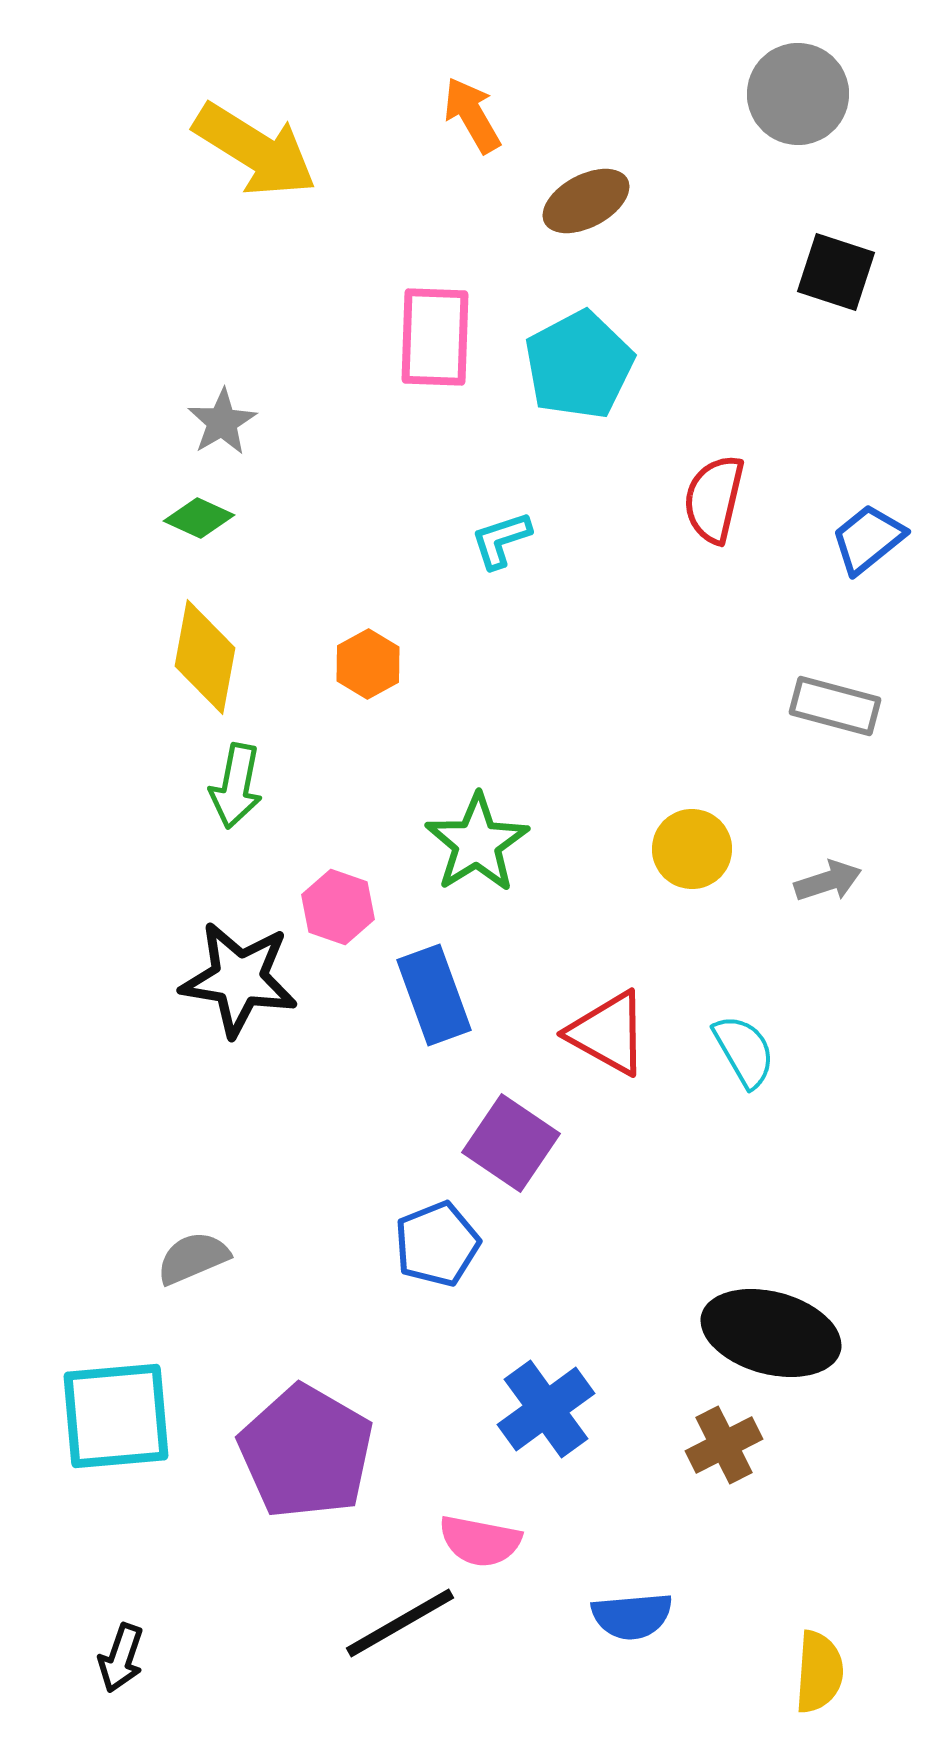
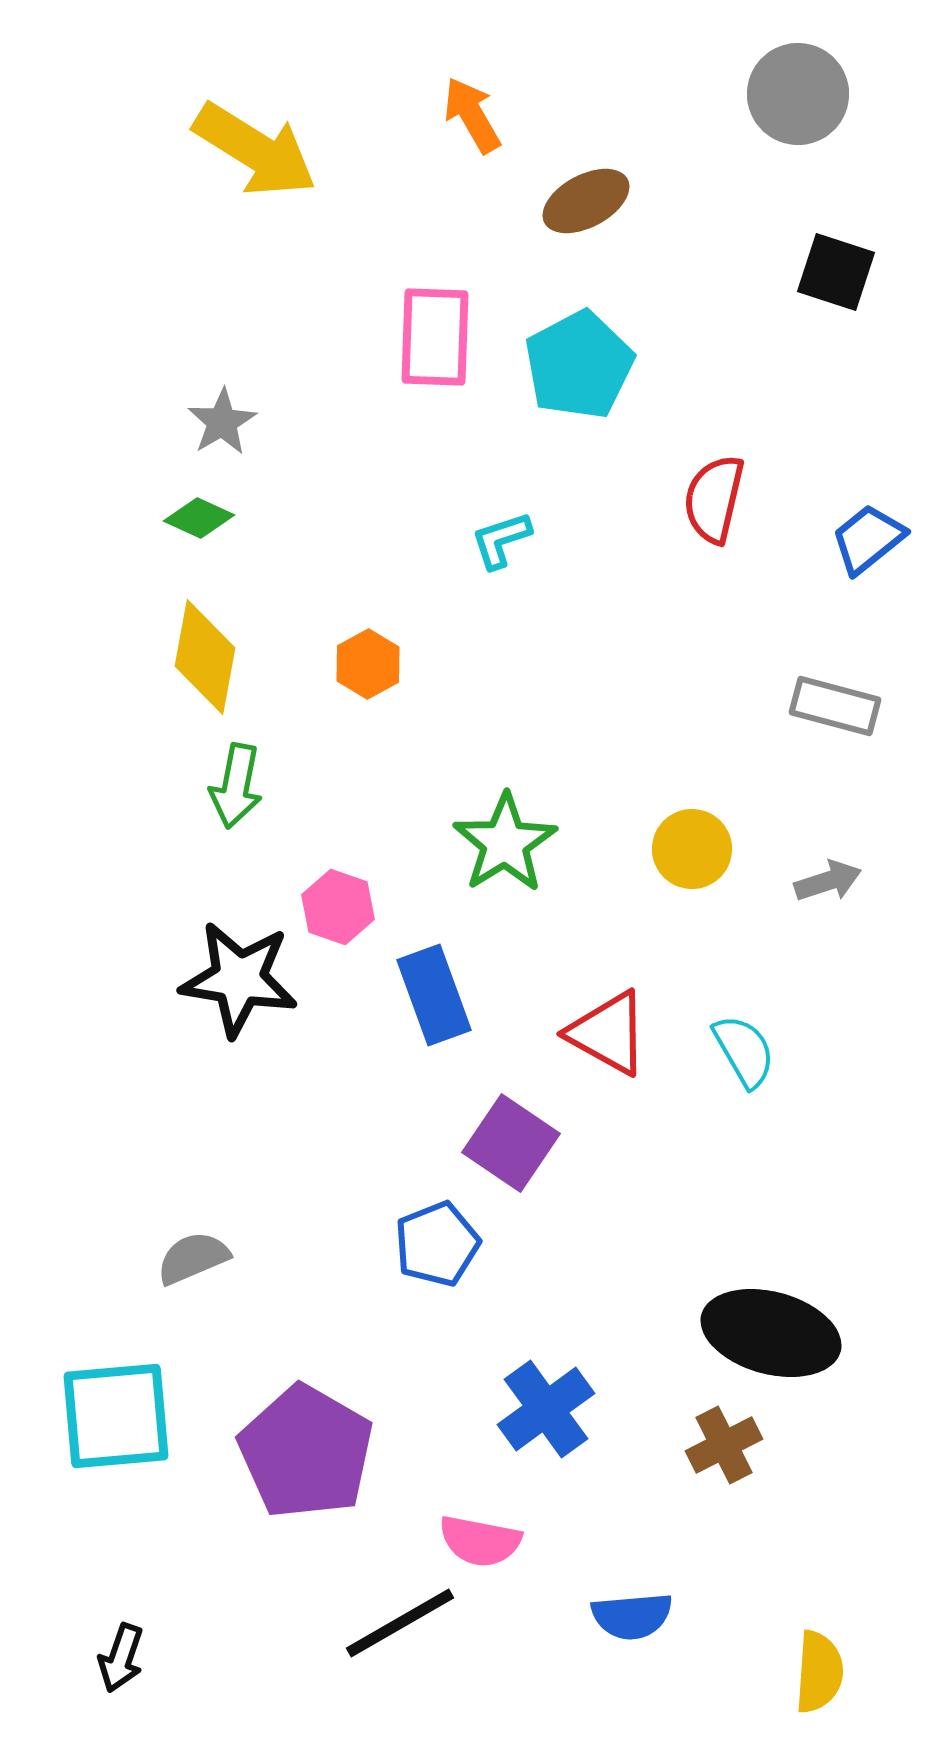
green star: moved 28 px right
